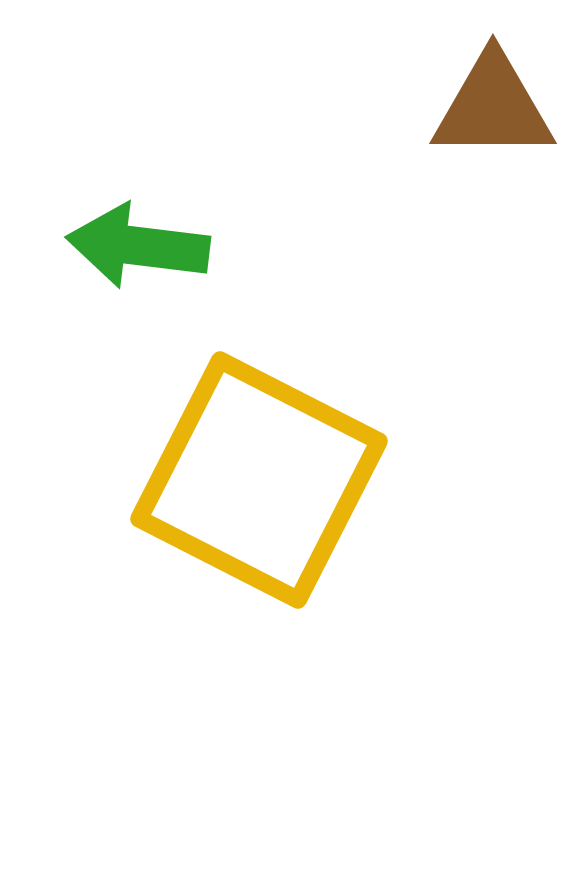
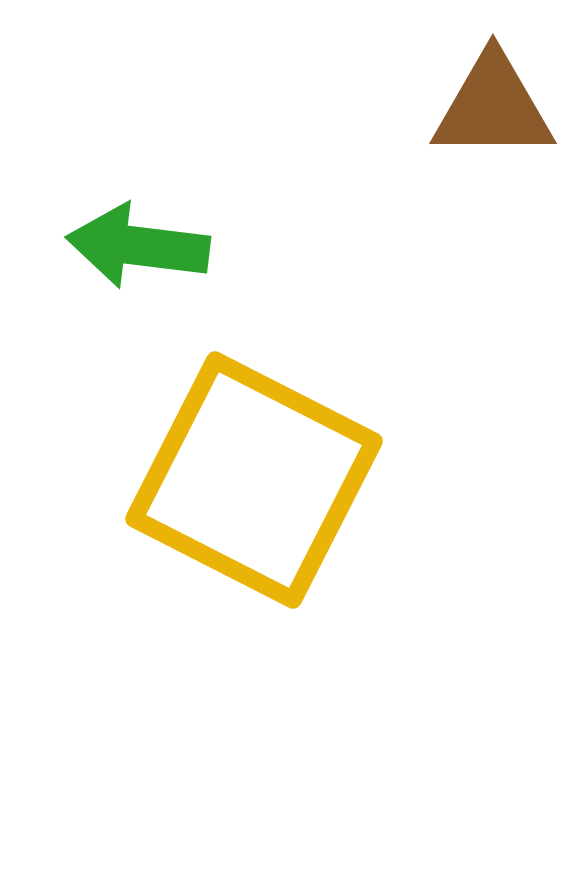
yellow square: moved 5 px left
